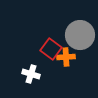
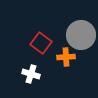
gray circle: moved 1 px right
red square: moved 10 px left, 6 px up
